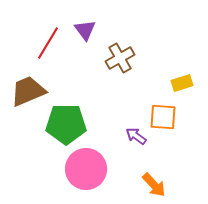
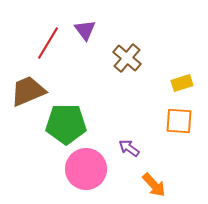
brown cross: moved 7 px right; rotated 20 degrees counterclockwise
orange square: moved 16 px right, 4 px down
purple arrow: moved 7 px left, 12 px down
